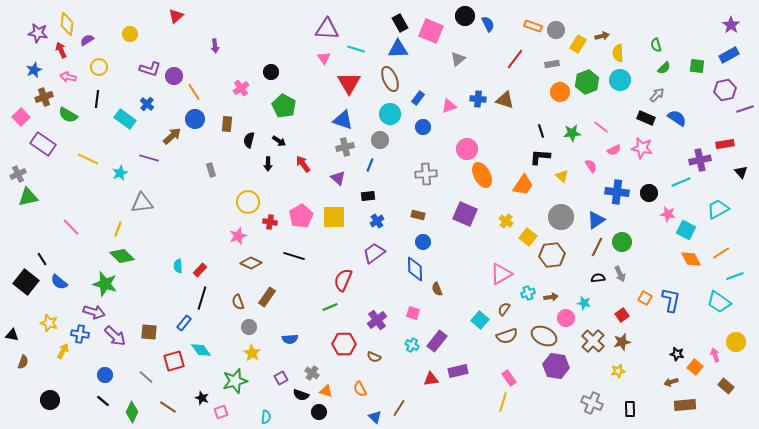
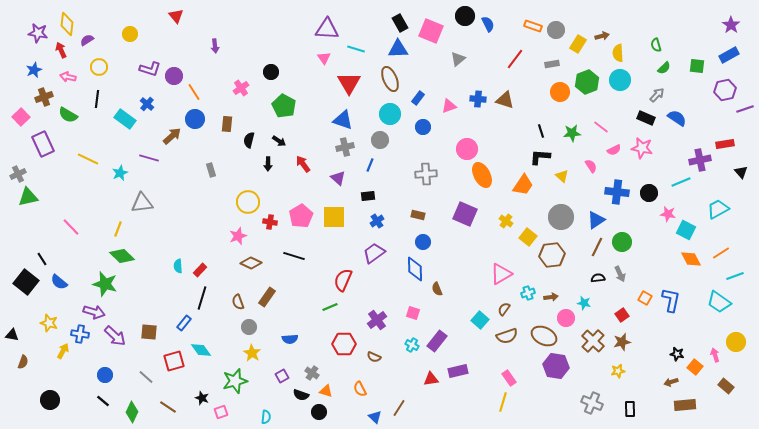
red triangle at (176, 16): rotated 28 degrees counterclockwise
purple rectangle at (43, 144): rotated 30 degrees clockwise
purple square at (281, 378): moved 1 px right, 2 px up
